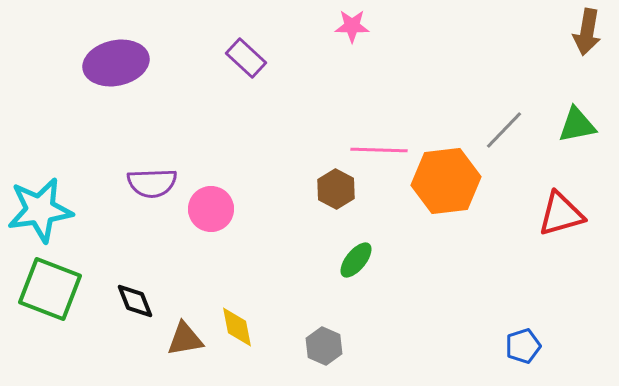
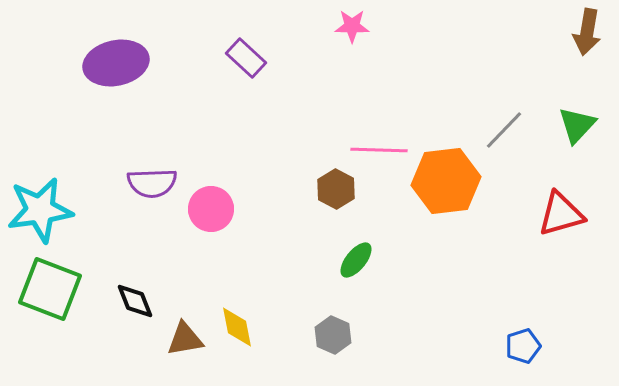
green triangle: rotated 36 degrees counterclockwise
gray hexagon: moved 9 px right, 11 px up
